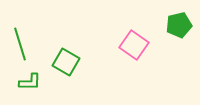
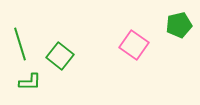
green square: moved 6 px left, 6 px up; rotated 8 degrees clockwise
